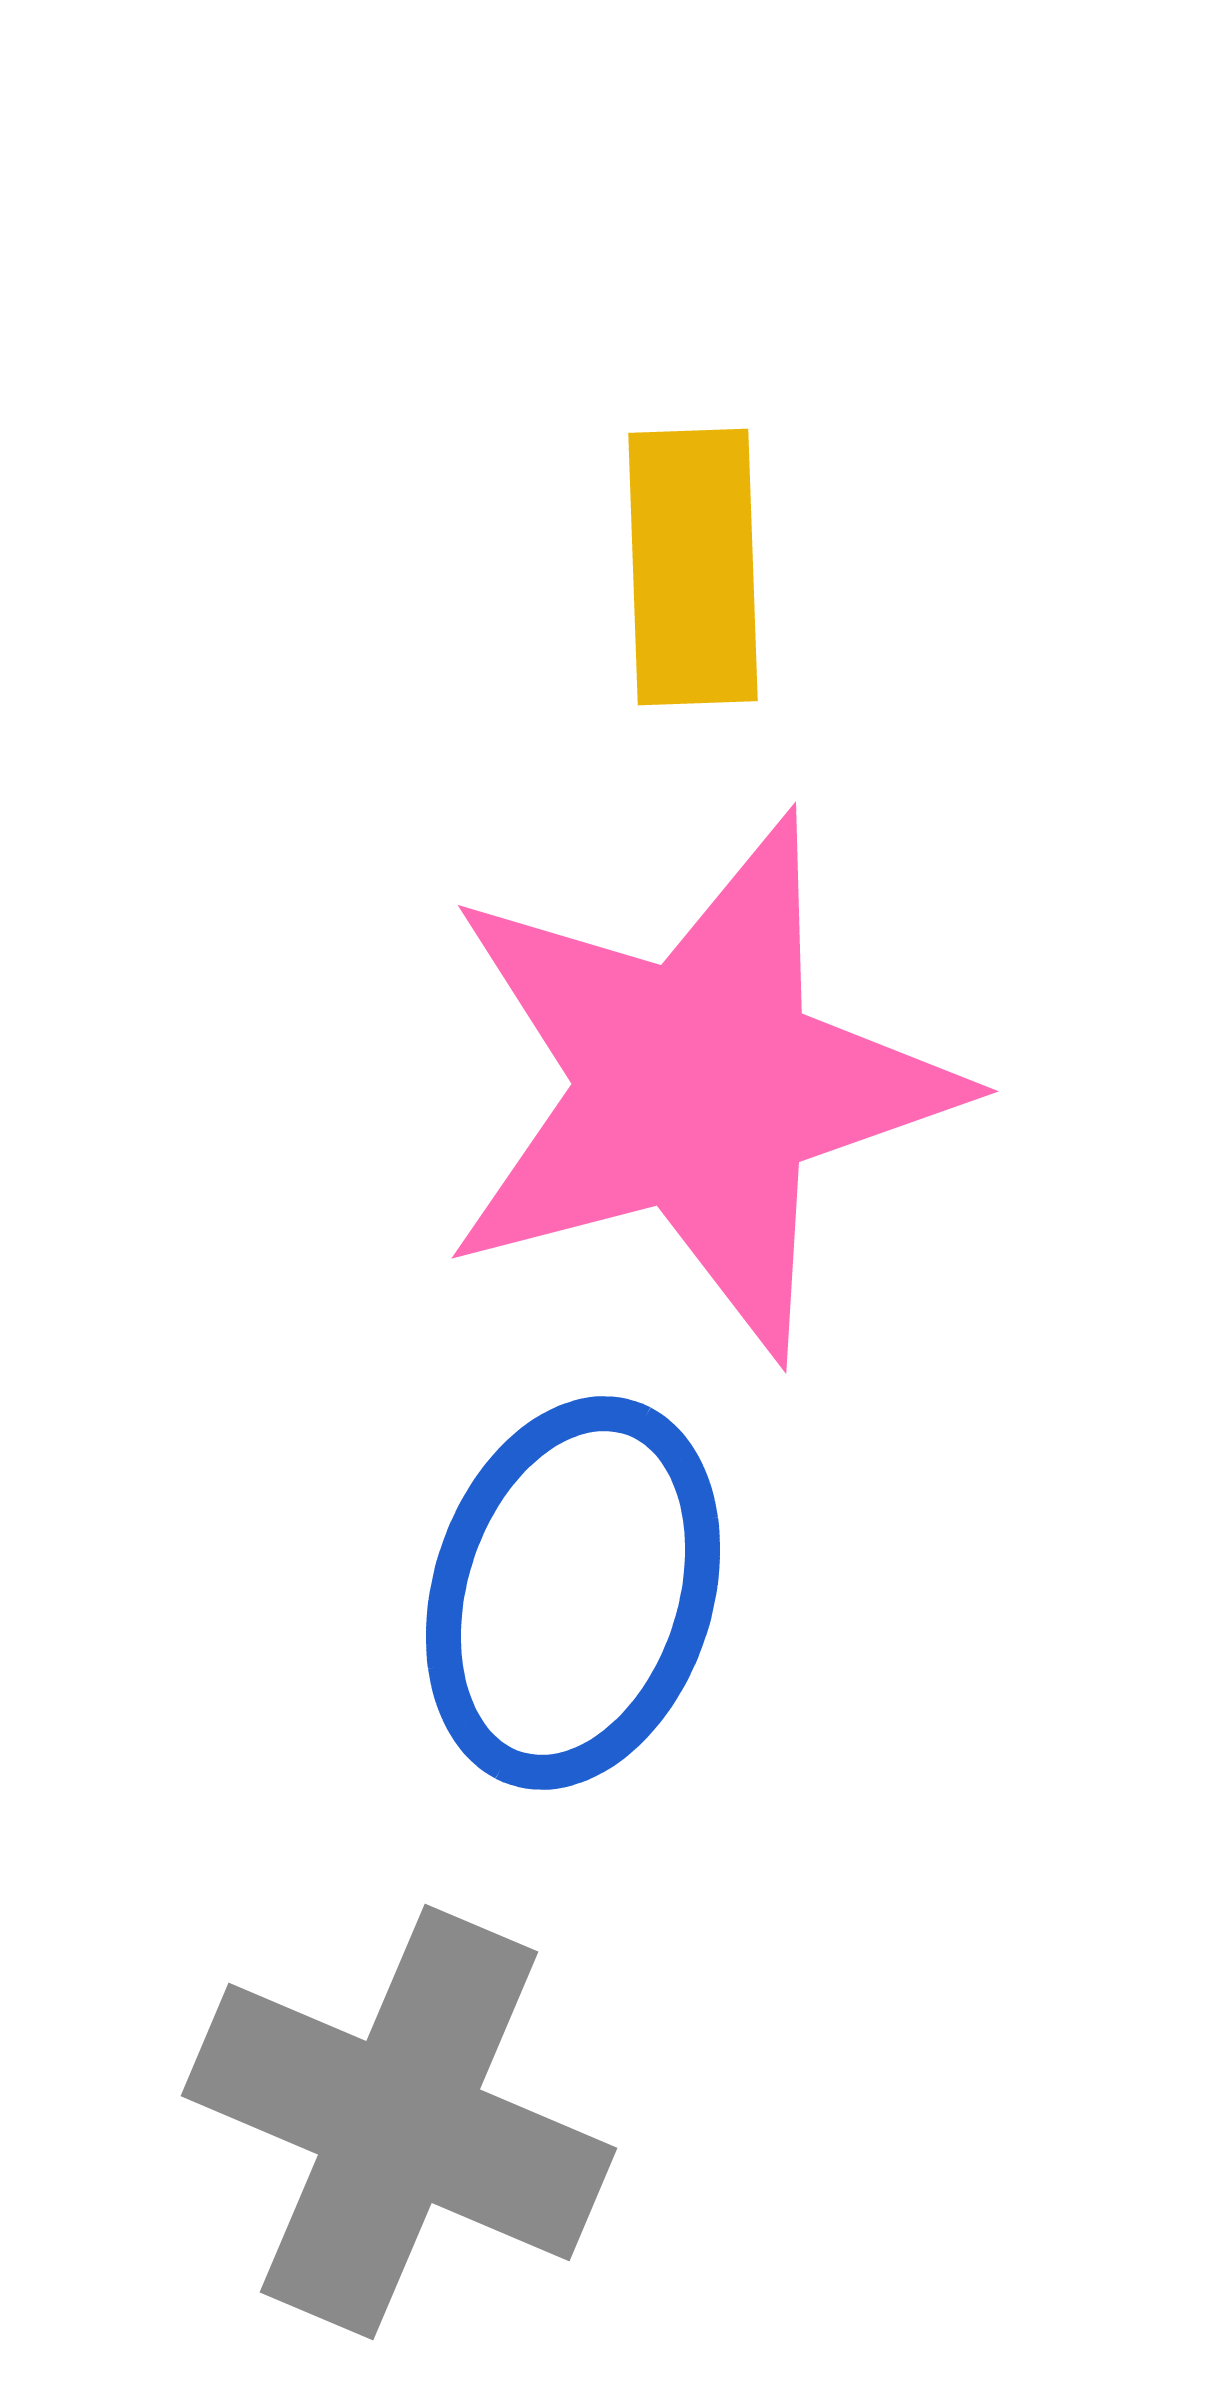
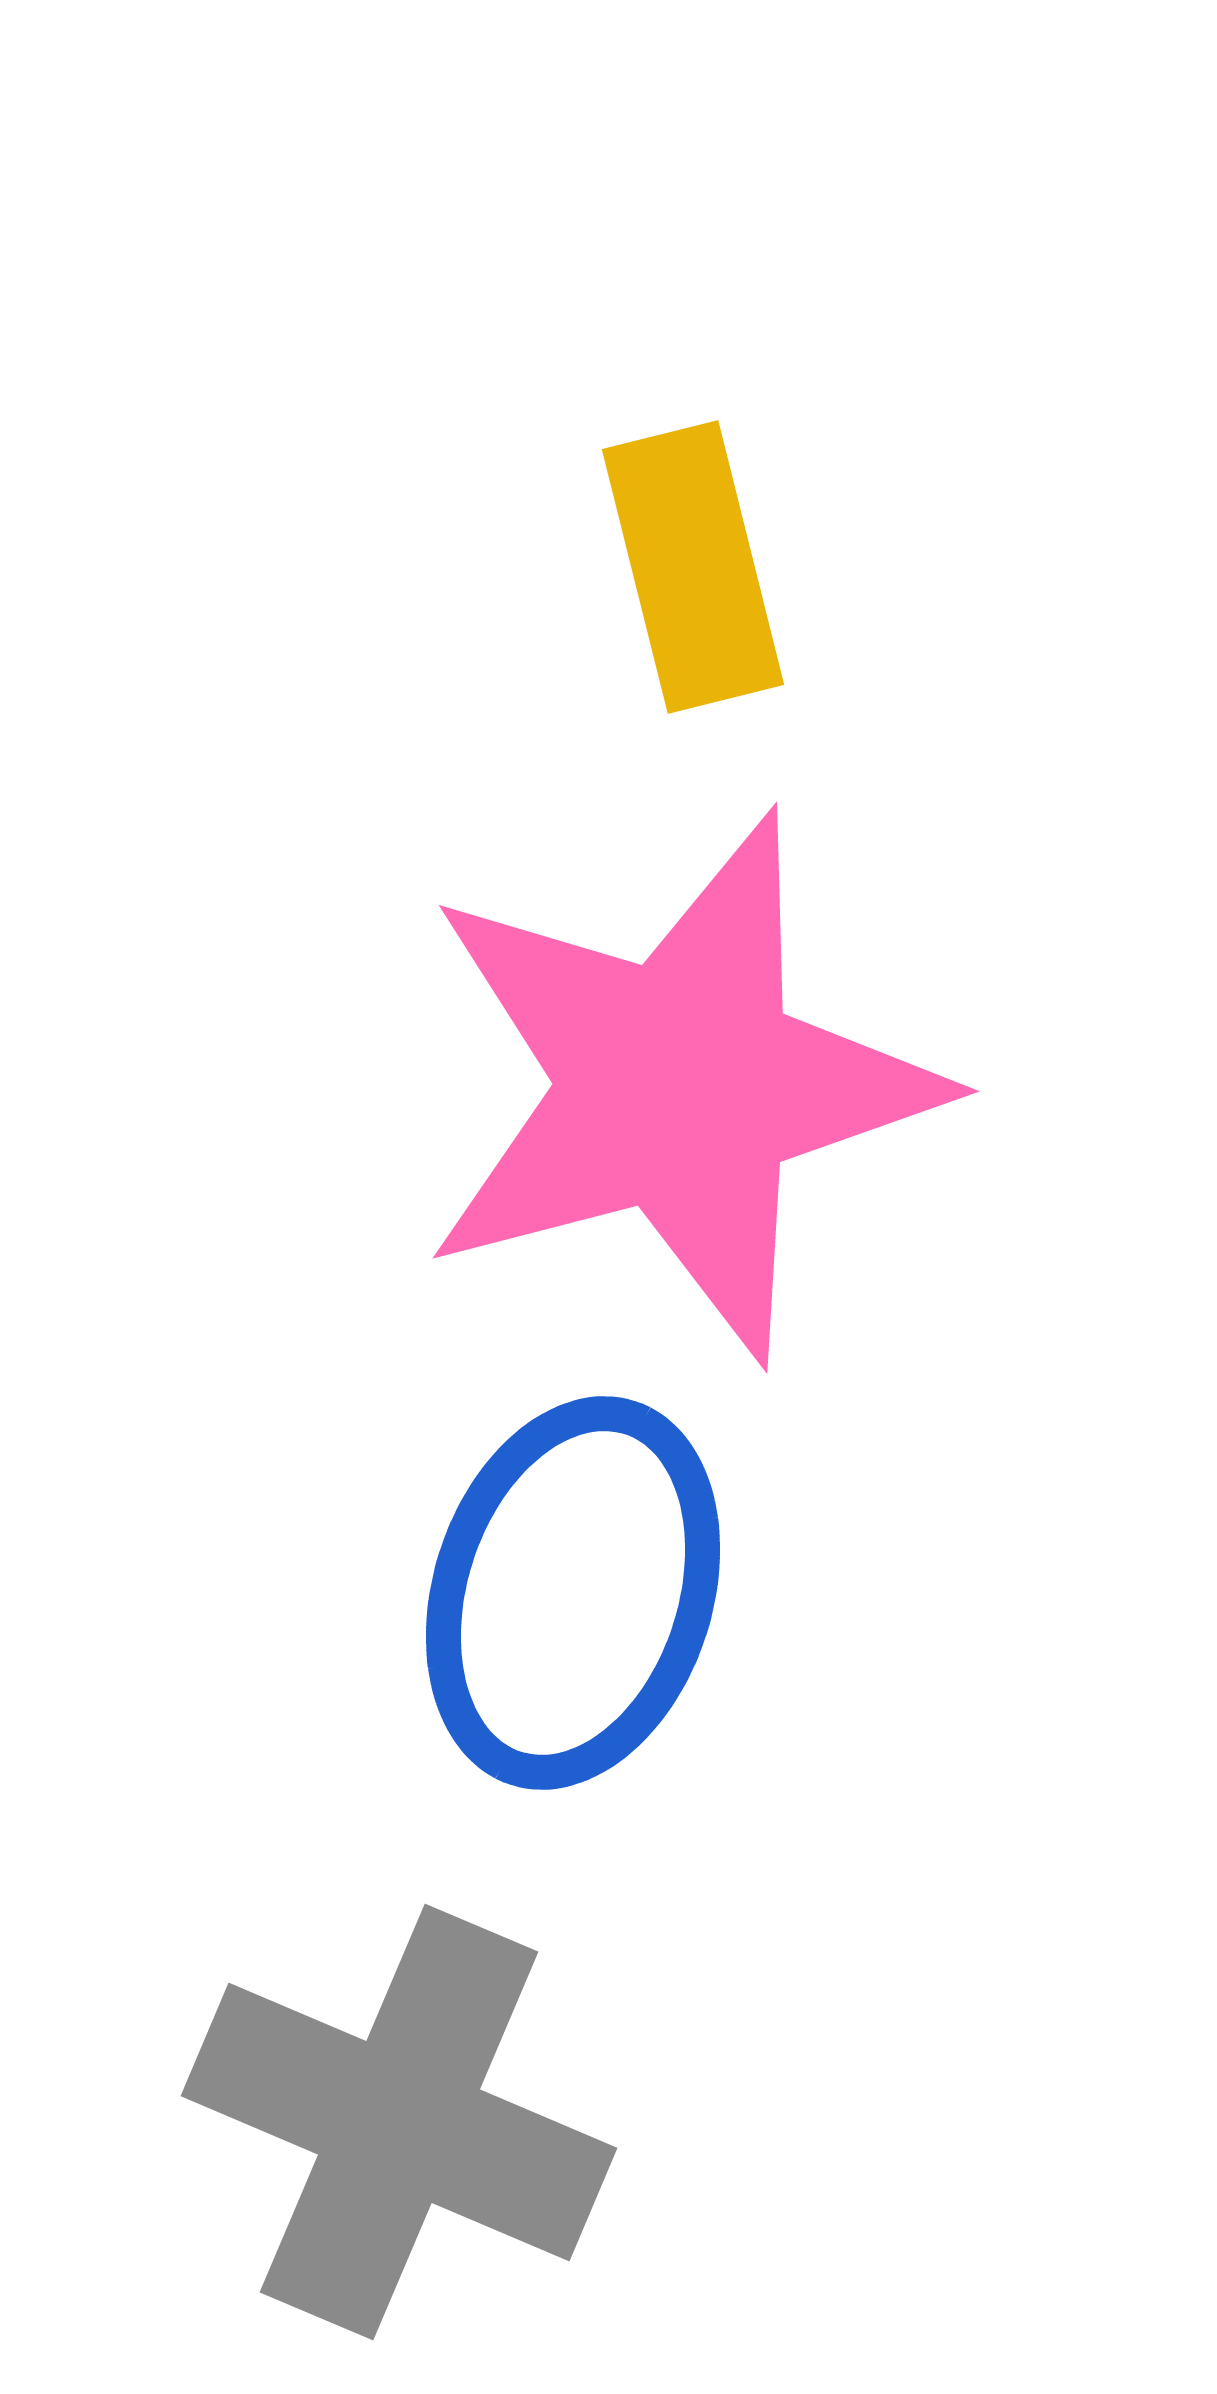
yellow rectangle: rotated 12 degrees counterclockwise
pink star: moved 19 px left
